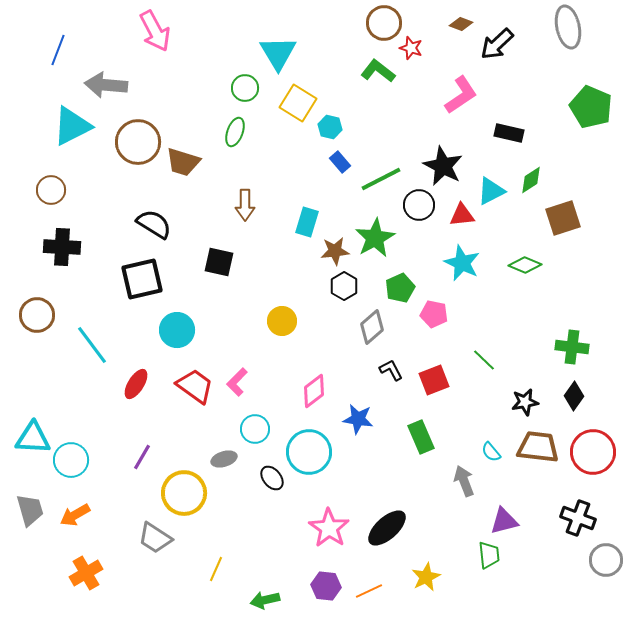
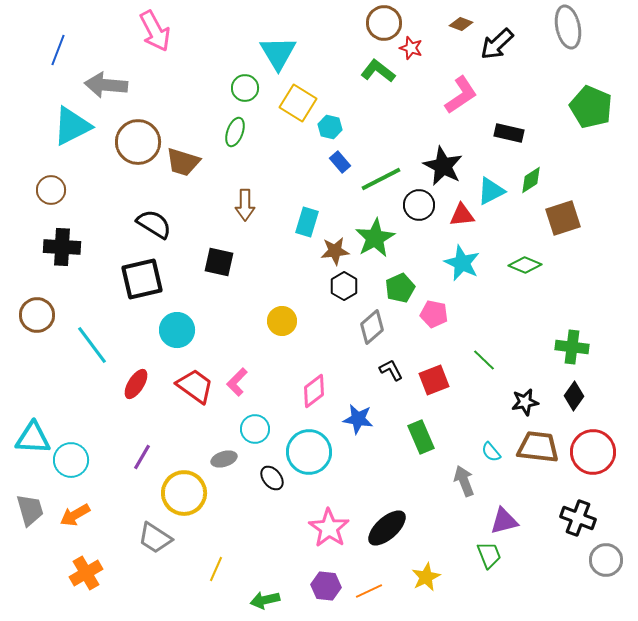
green trapezoid at (489, 555): rotated 16 degrees counterclockwise
